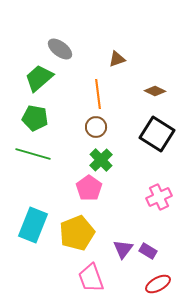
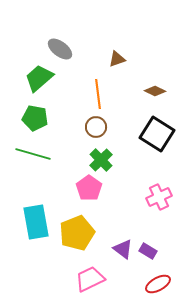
cyan rectangle: moved 3 px right, 3 px up; rotated 32 degrees counterclockwise
purple triangle: rotated 30 degrees counterclockwise
pink trapezoid: moved 1 px left, 1 px down; rotated 84 degrees clockwise
